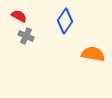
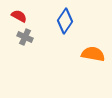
gray cross: moved 1 px left, 1 px down
